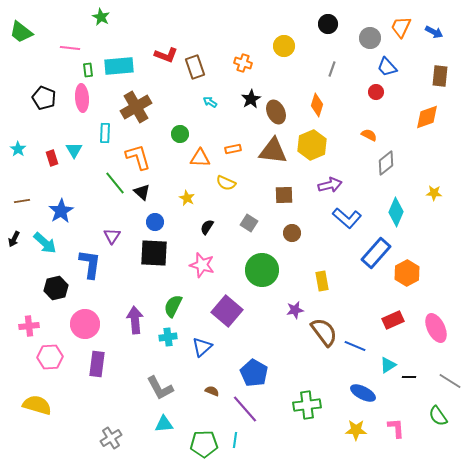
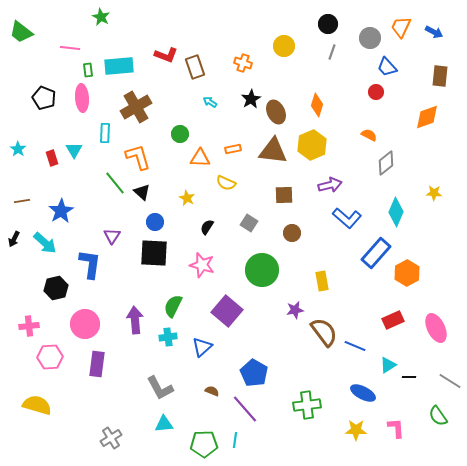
gray line at (332, 69): moved 17 px up
